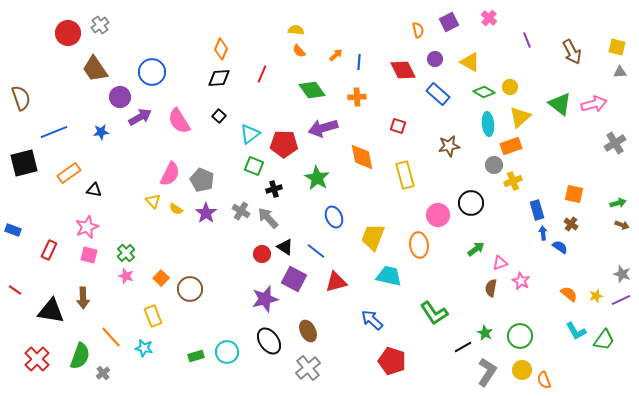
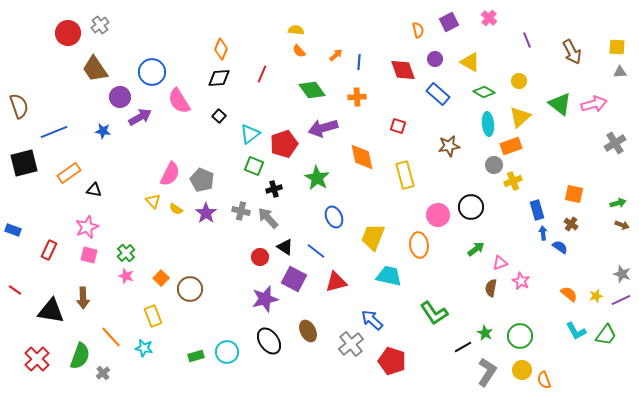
yellow square at (617, 47): rotated 12 degrees counterclockwise
red diamond at (403, 70): rotated 8 degrees clockwise
yellow circle at (510, 87): moved 9 px right, 6 px up
brown semicircle at (21, 98): moved 2 px left, 8 px down
pink semicircle at (179, 121): moved 20 px up
blue star at (101, 132): moved 2 px right, 1 px up; rotated 14 degrees clockwise
red pentagon at (284, 144): rotated 20 degrees counterclockwise
black circle at (471, 203): moved 4 px down
gray cross at (241, 211): rotated 18 degrees counterclockwise
red circle at (262, 254): moved 2 px left, 3 px down
green trapezoid at (604, 340): moved 2 px right, 5 px up
gray cross at (308, 368): moved 43 px right, 24 px up
